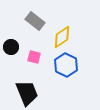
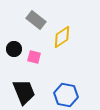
gray rectangle: moved 1 px right, 1 px up
black circle: moved 3 px right, 2 px down
blue hexagon: moved 30 px down; rotated 15 degrees counterclockwise
black trapezoid: moved 3 px left, 1 px up
